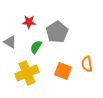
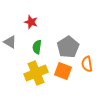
red star: moved 2 px right; rotated 16 degrees clockwise
gray pentagon: moved 11 px right, 15 px down
green semicircle: moved 1 px right; rotated 24 degrees counterclockwise
yellow cross: moved 9 px right
